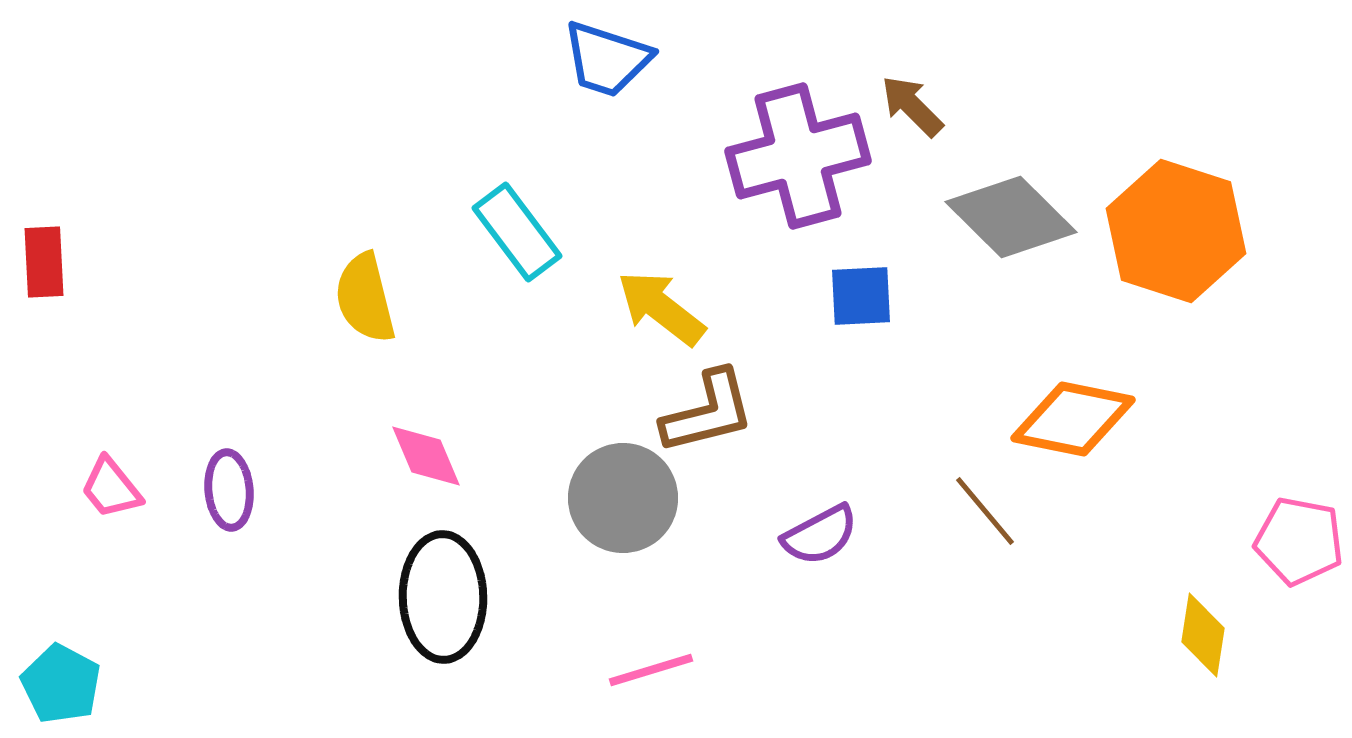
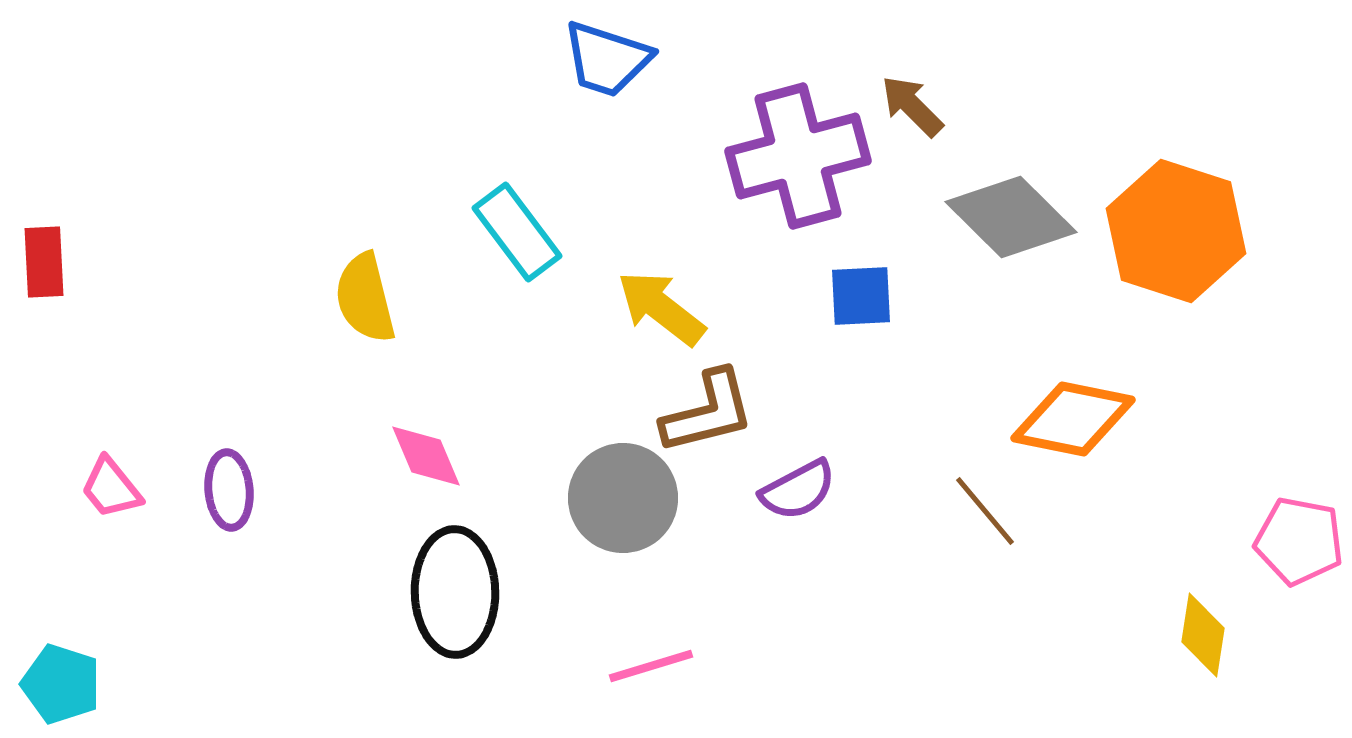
purple semicircle: moved 22 px left, 45 px up
black ellipse: moved 12 px right, 5 px up
pink line: moved 4 px up
cyan pentagon: rotated 10 degrees counterclockwise
